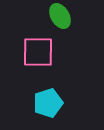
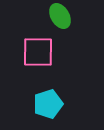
cyan pentagon: moved 1 px down
